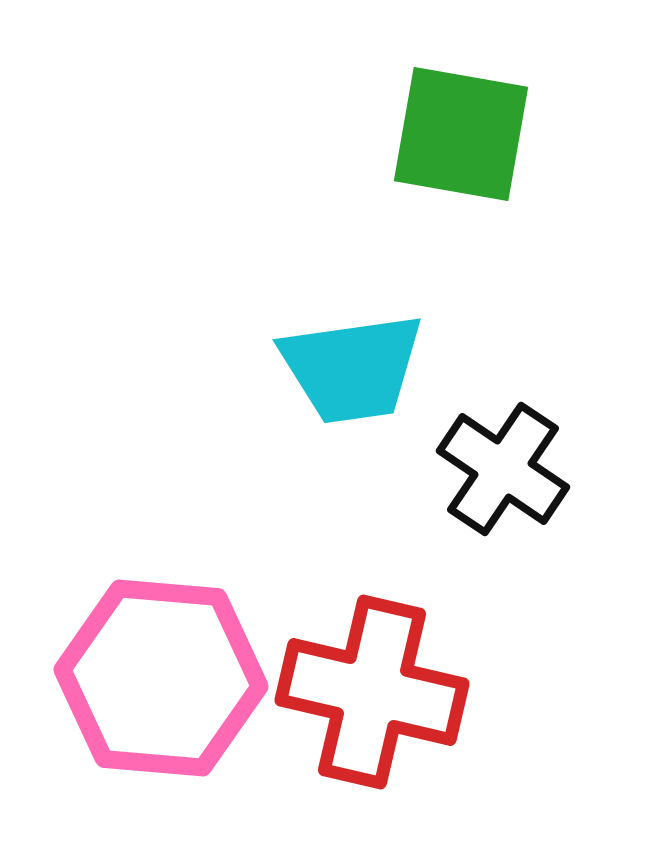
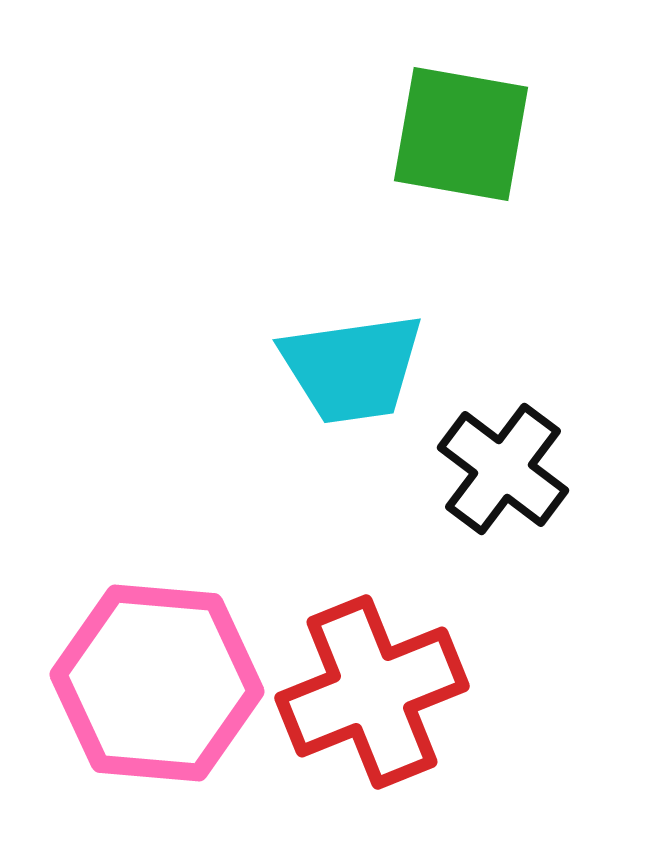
black cross: rotated 3 degrees clockwise
pink hexagon: moved 4 px left, 5 px down
red cross: rotated 35 degrees counterclockwise
